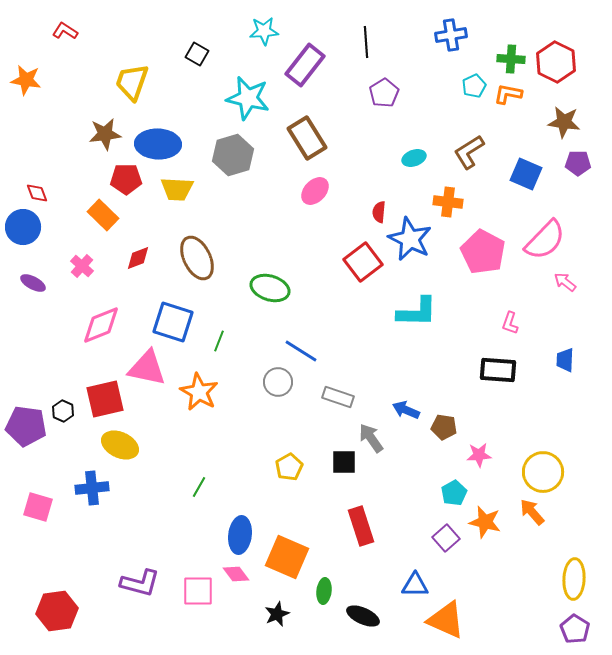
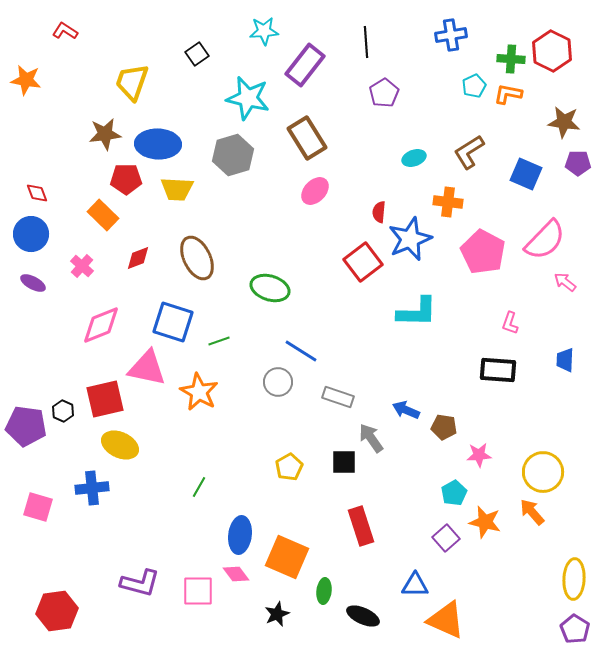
black square at (197, 54): rotated 25 degrees clockwise
red hexagon at (556, 62): moved 4 px left, 11 px up
blue circle at (23, 227): moved 8 px right, 7 px down
blue star at (410, 239): rotated 24 degrees clockwise
green line at (219, 341): rotated 50 degrees clockwise
